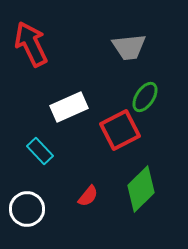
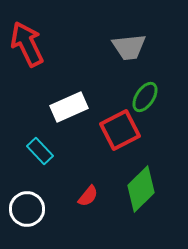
red arrow: moved 4 px left
